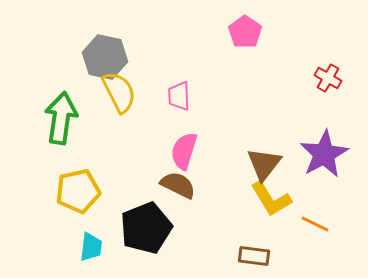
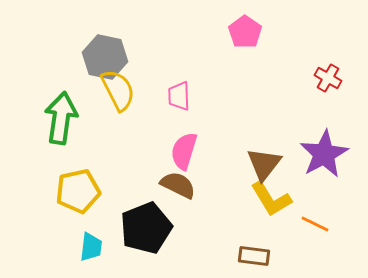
yellow semicircle: moved 1 px left, 2 px up
